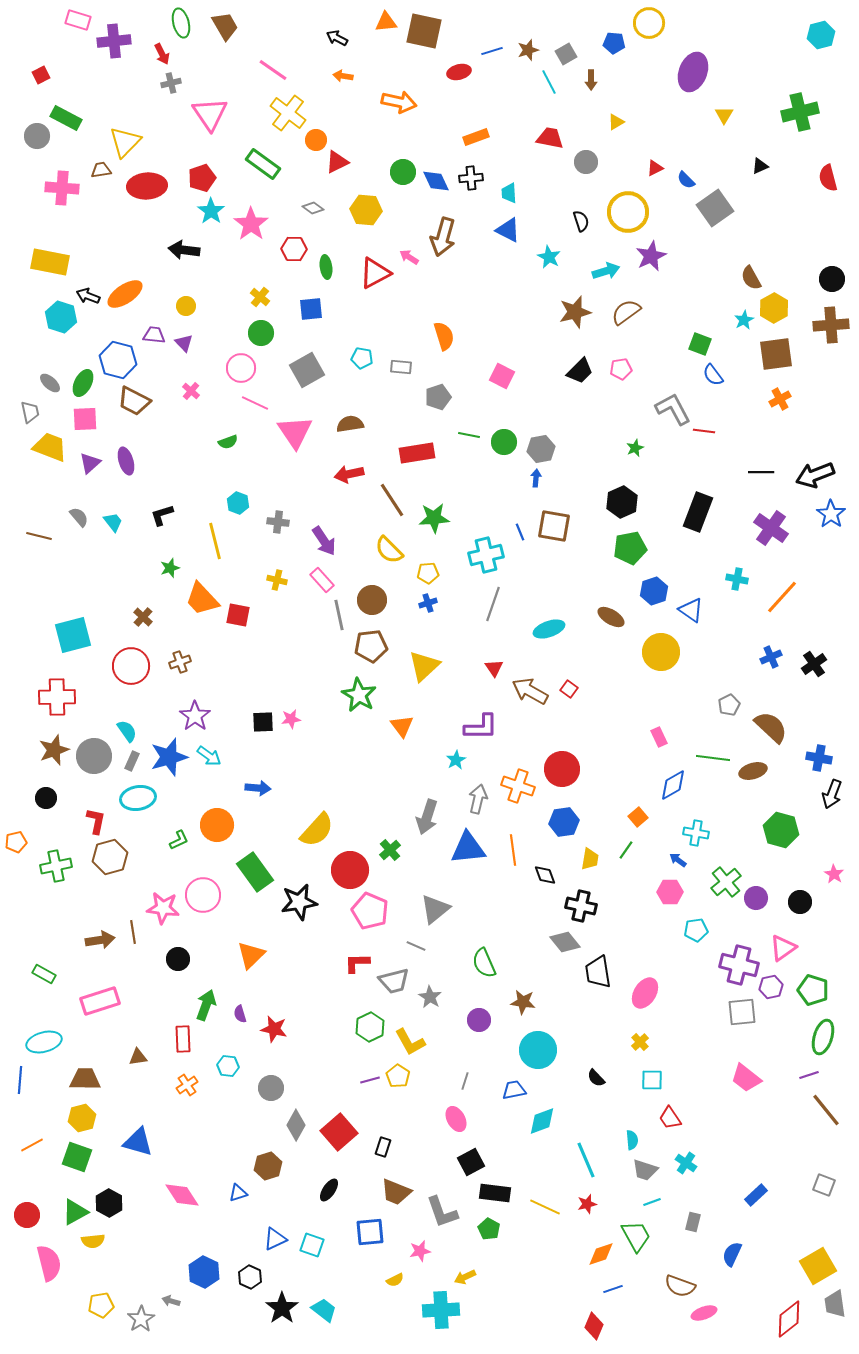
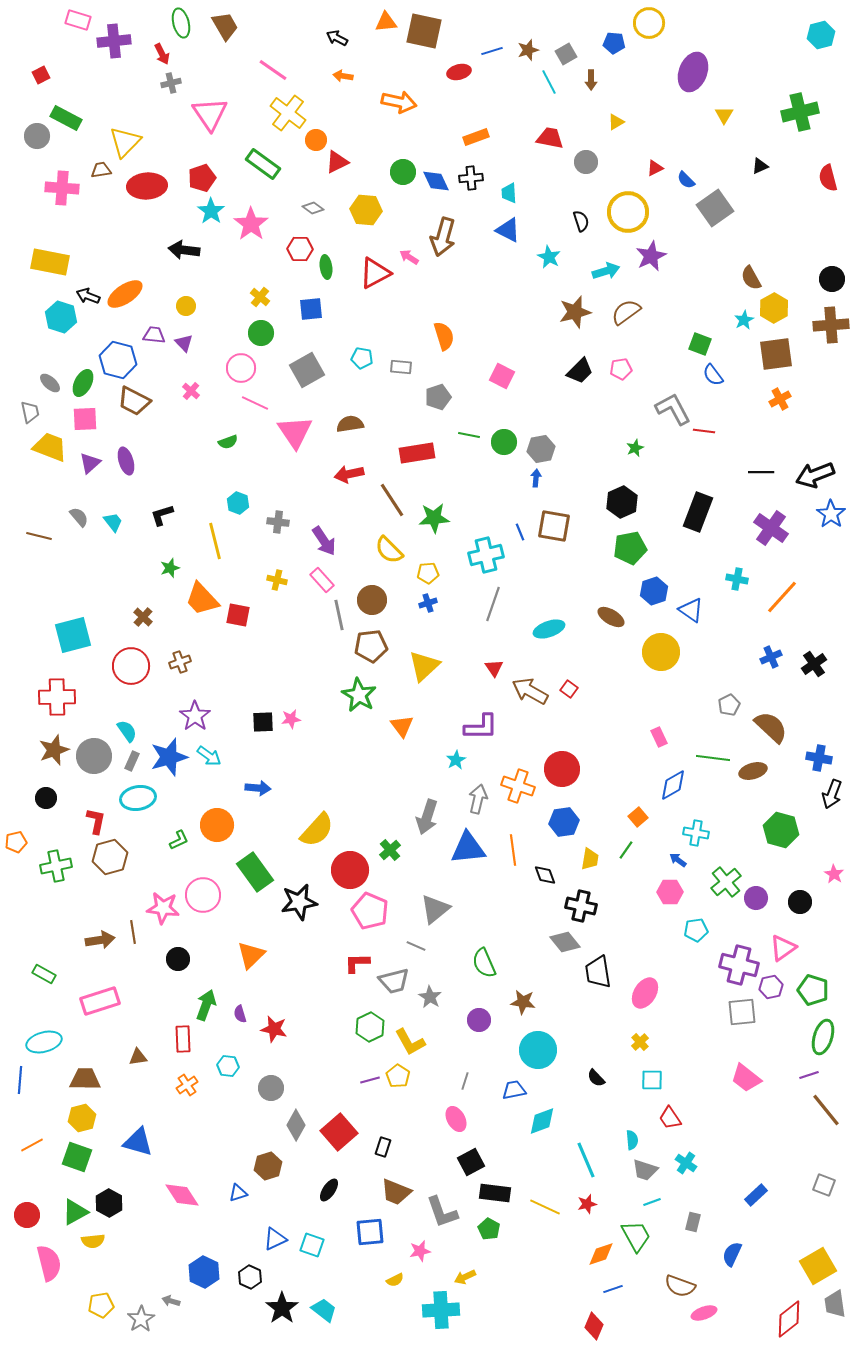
red hexagon at (294, 249): moved 6 px right
